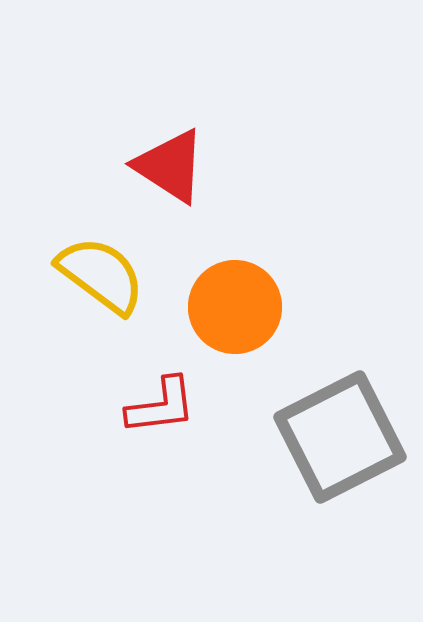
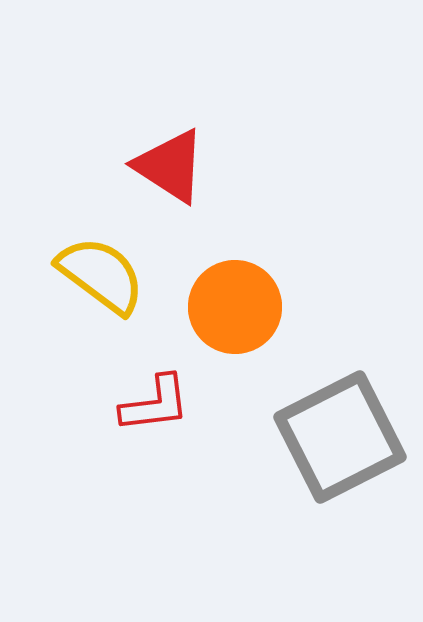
red L-shape: moved 6 px left, 2 px up
